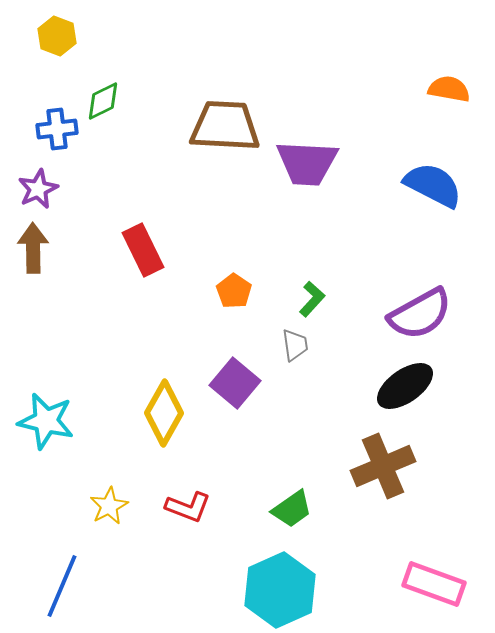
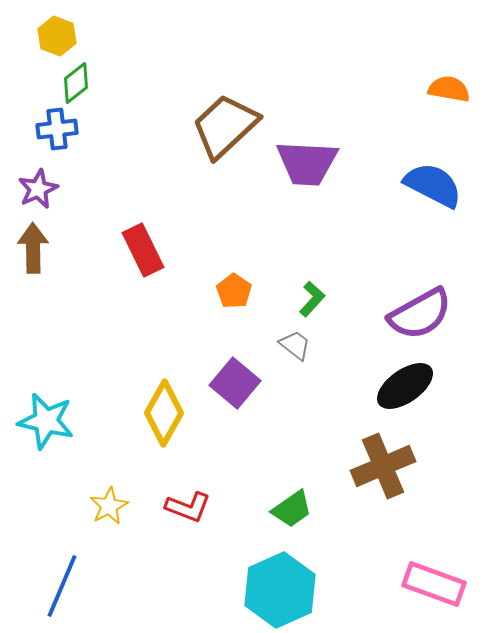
green diamond: moved 27 px left, 18 px up; rotated 12 degrees counterclockwise
brown trapezoid: rotated 46 degrees counterclockwise
gray trapezoid: rotated 44 degrees counterclockwise
